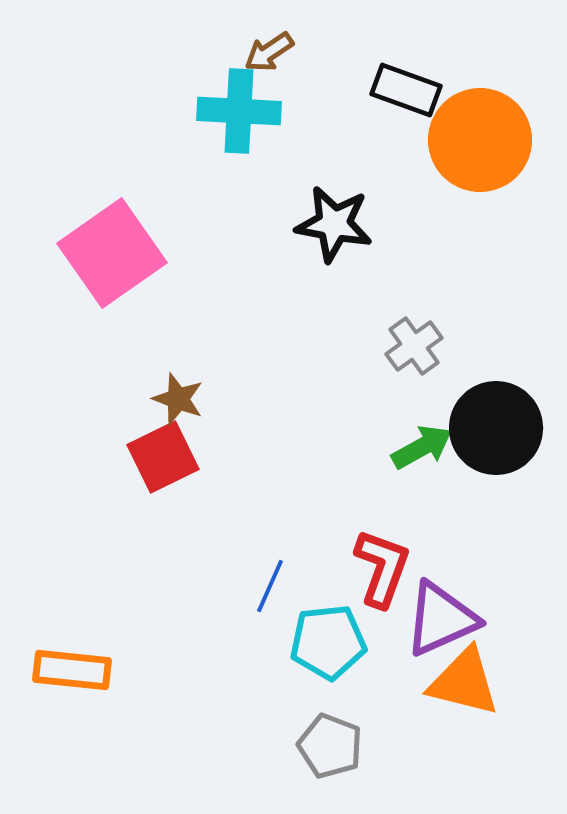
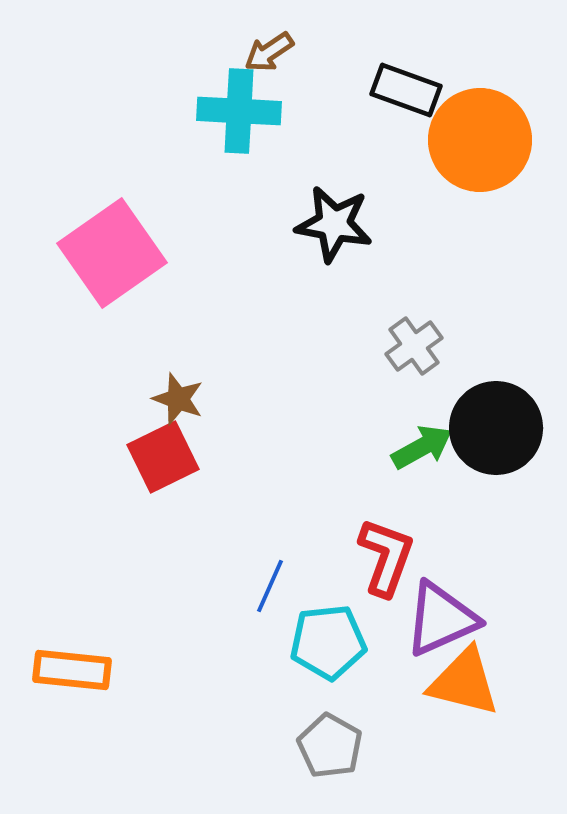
red L-shape: moved 4 px right, 11 px up
gray pentagon: rotated 8 degrees clockwise
